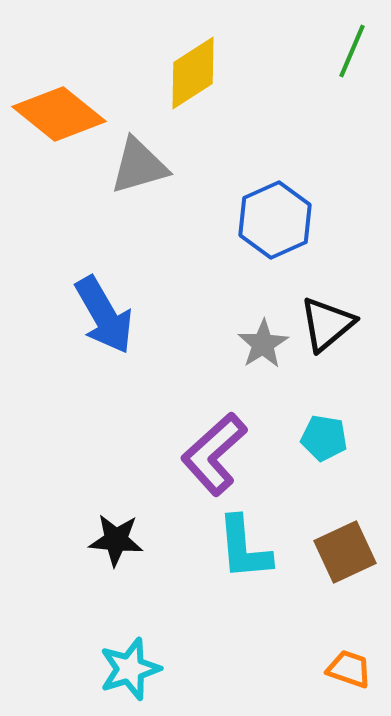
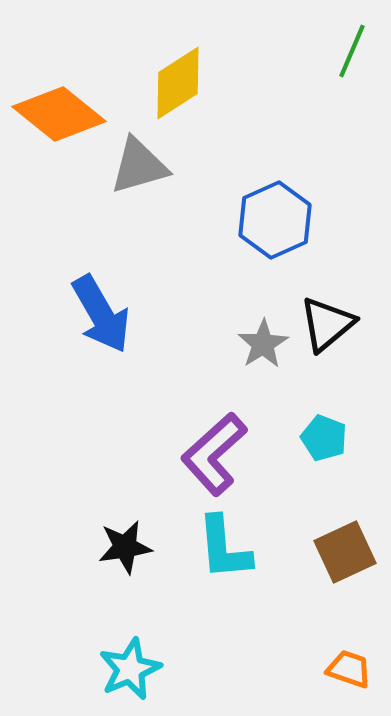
yellow diamond: moved 15 px left, 10 px down
blue arrow: moved 3 px left, 1 px up
cyan pentagon: rotated 12 degrees clockwise
black star: moved 9 px right, 7 px down; rotated 14 degrees counterclockwise
cyan L-shape: moved 20 px left
cyan star: rotated 6 degrees counterclockwise
